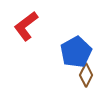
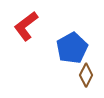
blue pentagon: moved 4 px left, 4 px up
